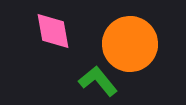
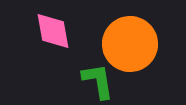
green L-shape: rotated 30 degrees clockwise
